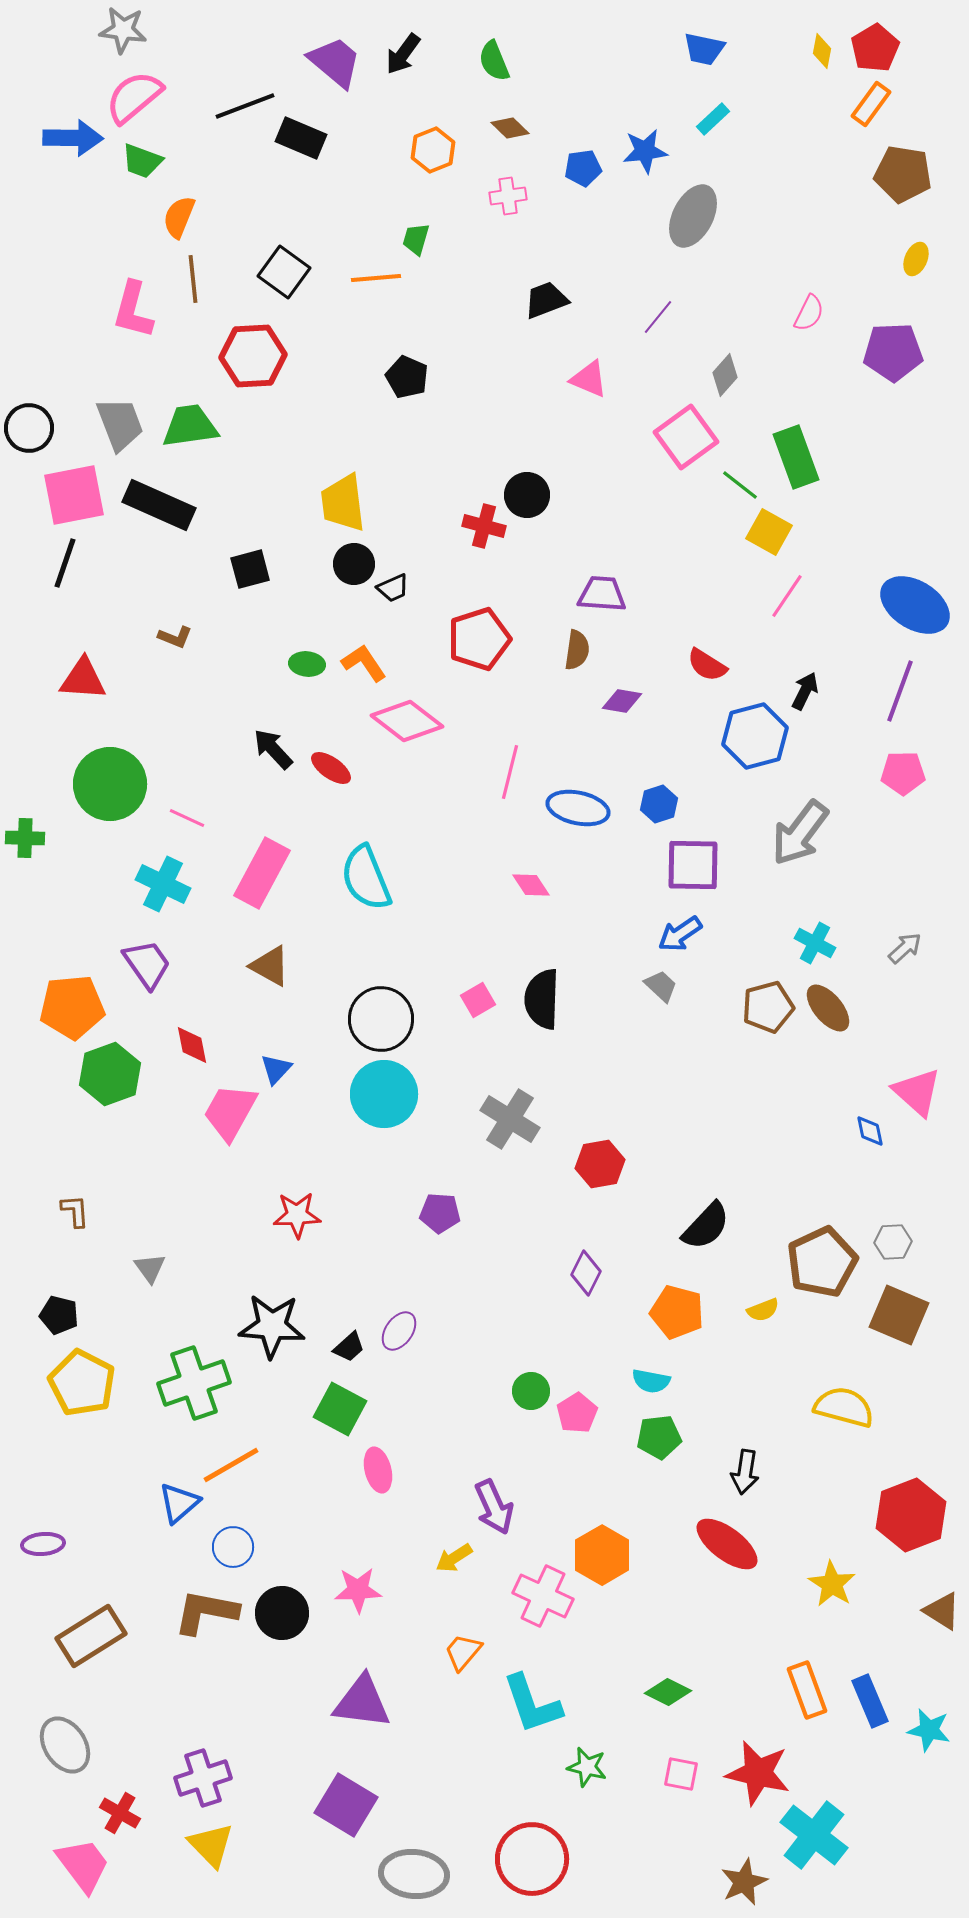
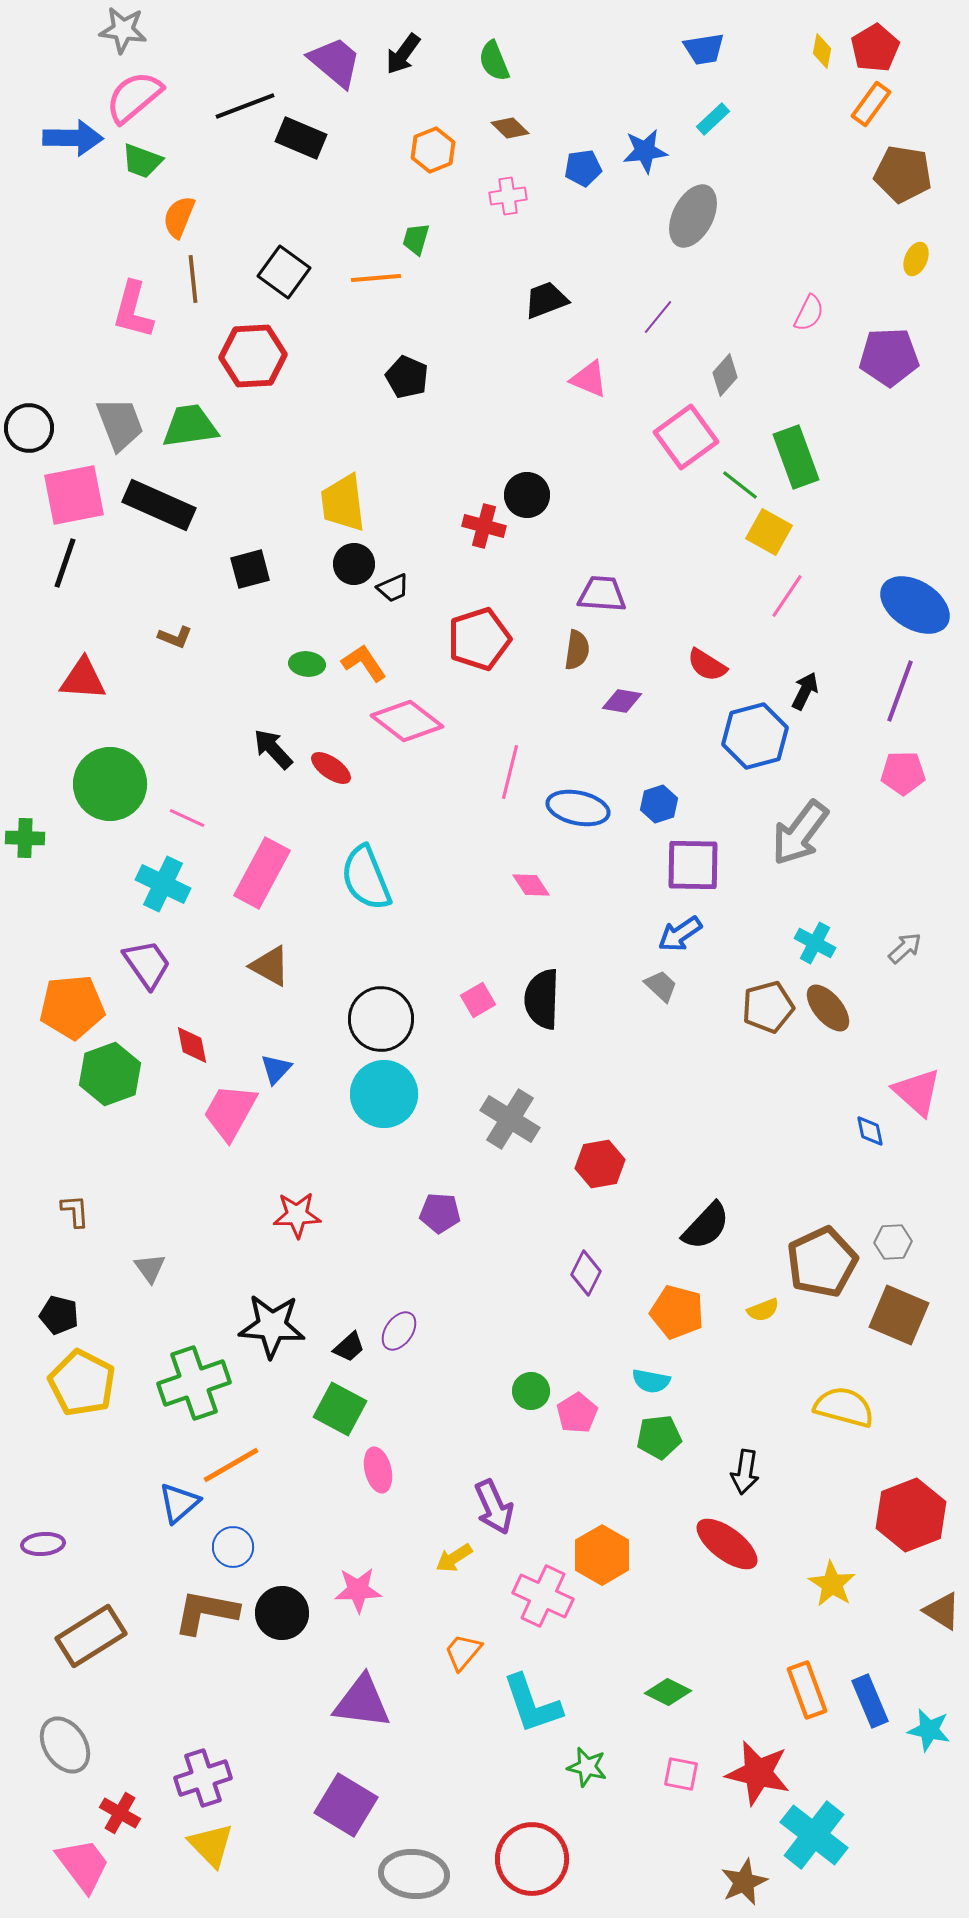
blue trapezoid at (704, 49): rotated 21 degrees counterclockwise
purple pentagon at (893, 352): moved 4 px left, 5 px down
